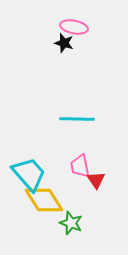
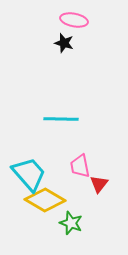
pink ellipse: moved 7 px up
cyan line: moved 16 px left
red triangle: moved 3 px right, 4 px down; rotated 12 degrees clockwise
yellow diamond: moved 1 px right; rotated 27 degrees counterclockwise
